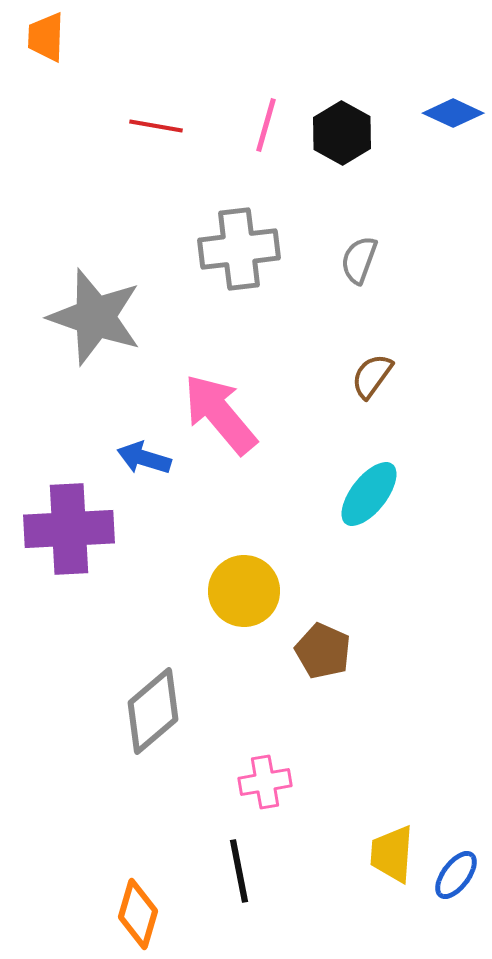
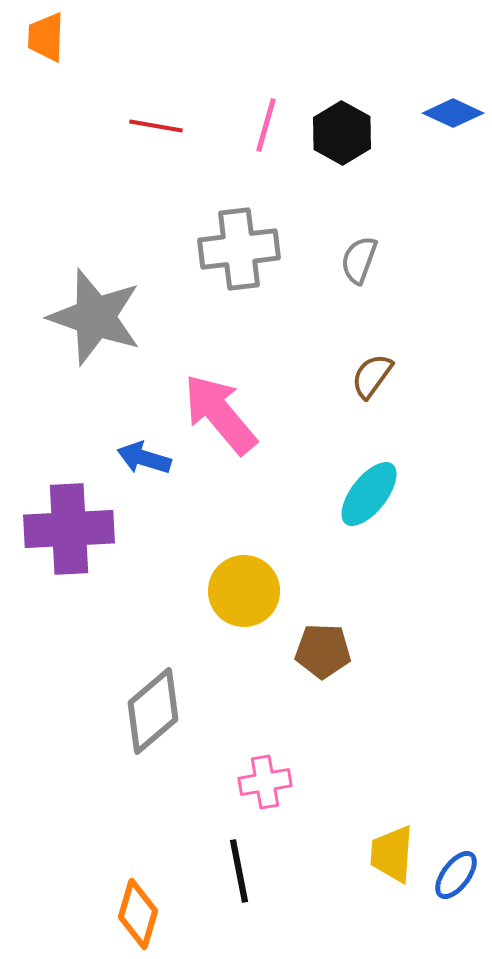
brown pentagon: rotated 22 degrees counterclockwise
